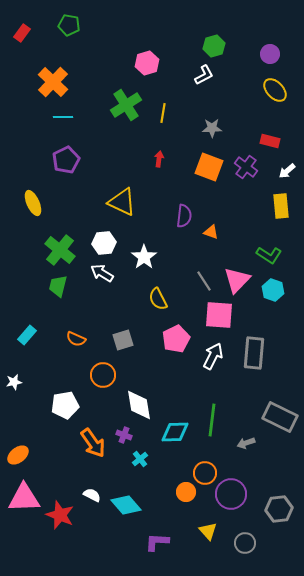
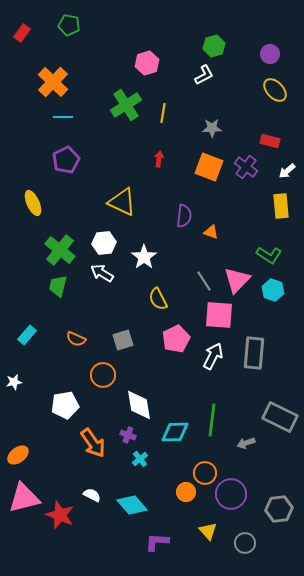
purple cross at (124, 435): moved 4 px right
pink triangle at (24, 498): rotated 12 degrees counterclockwise
cyan diamond at (126, 505): moved 6 px right
